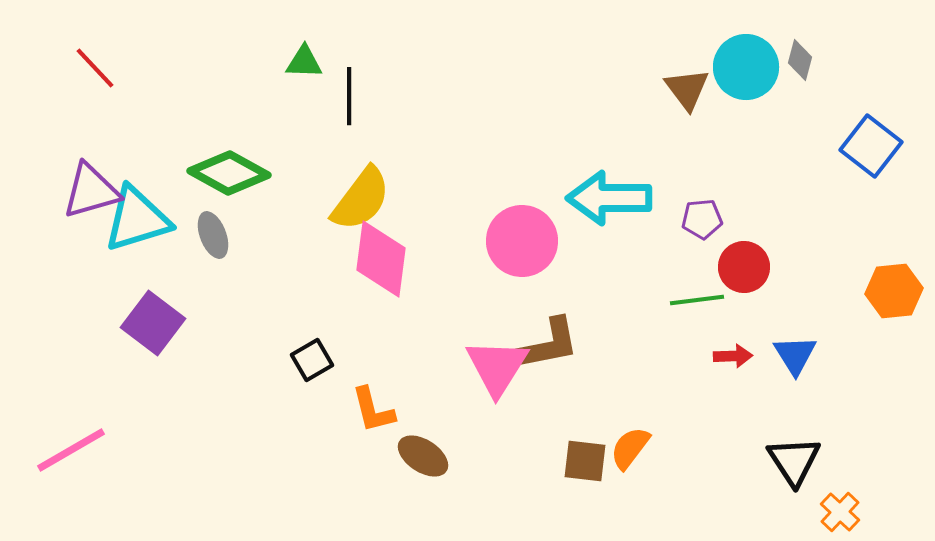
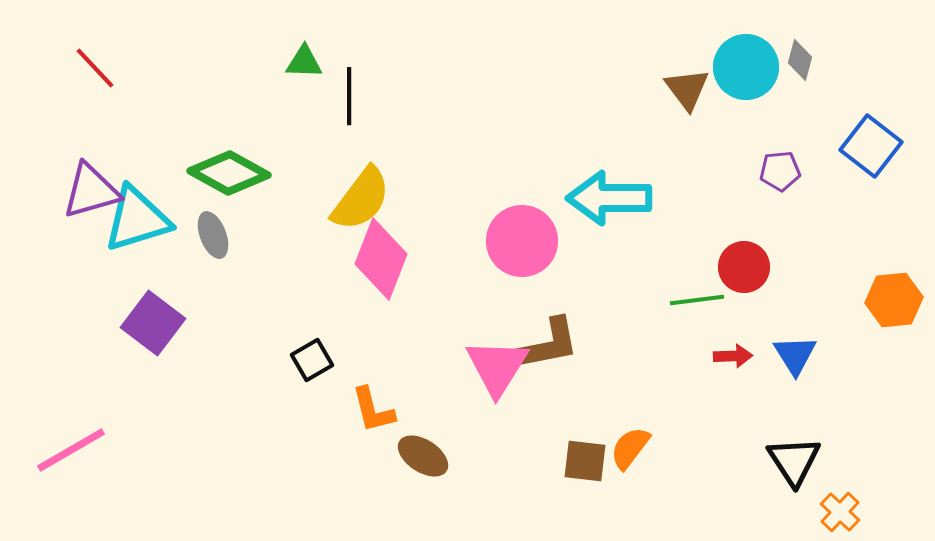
purple pentagon: moved 78 px right, 48 px up
pink diamond: rotated 14 degrees clockwise
orange hexagon: moved 9 px down
